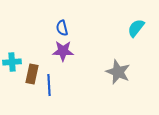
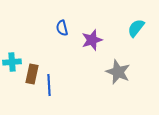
purple star: moved 29 px right, 11 px up; rotated 20 degrees counterclockwise
